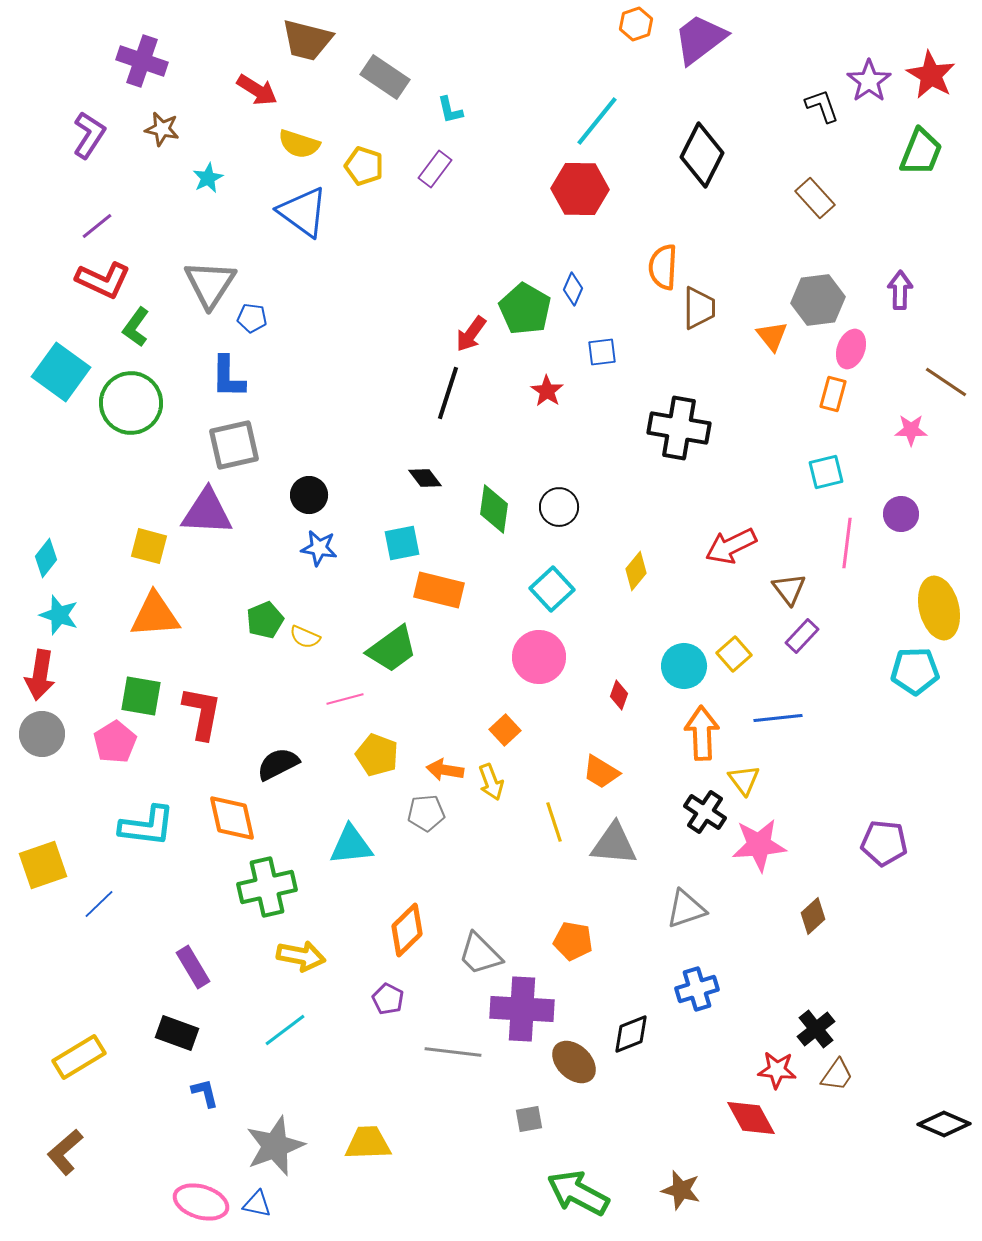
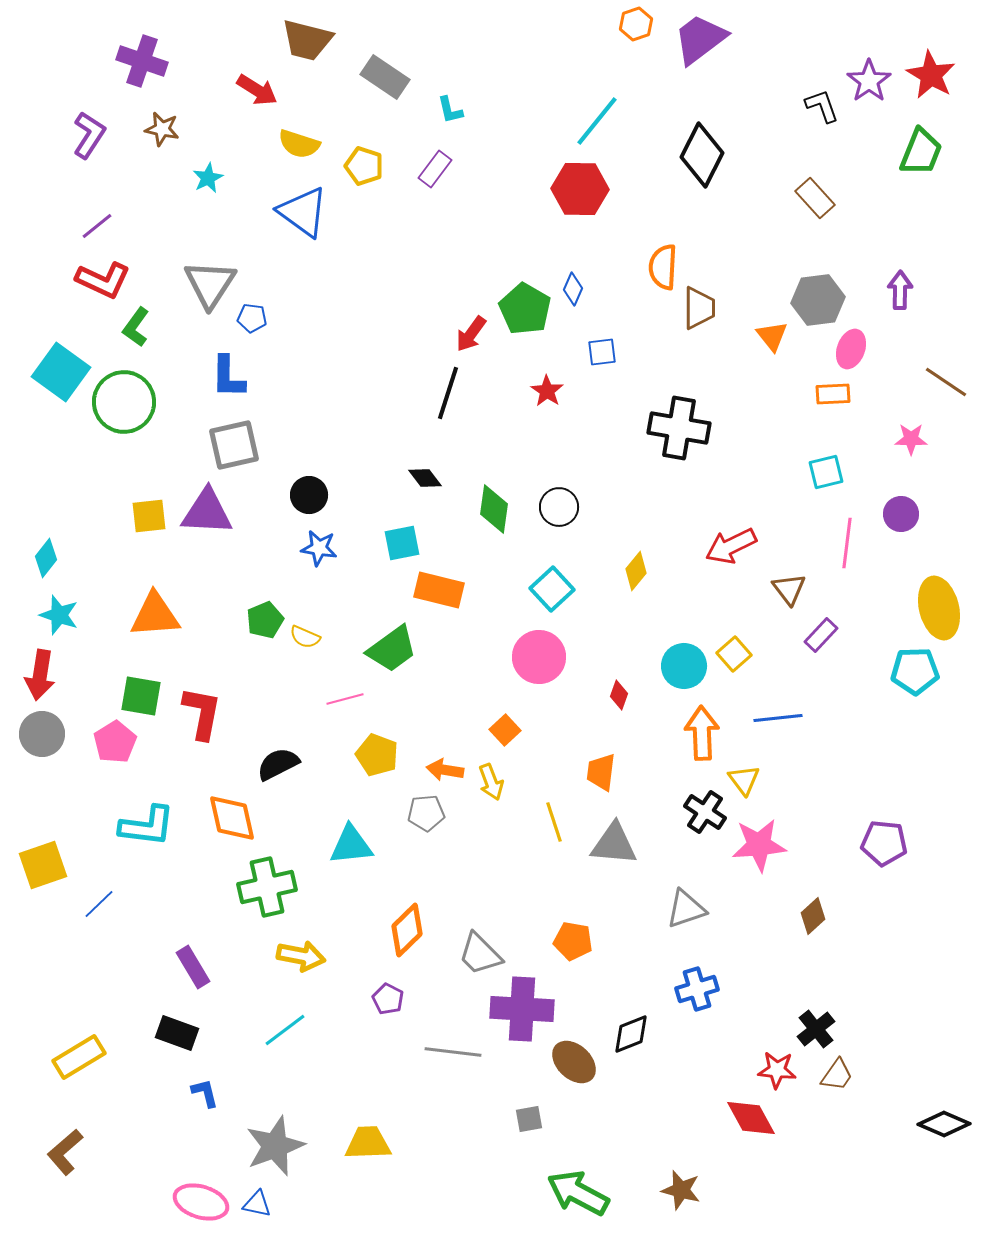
orange rectangle at (833, 394): rotated 72 degrees clockwise
green circle at (131, 403): moved 7 px left, 1 px up
pink star at (911, 430): moved 9 px down
yellow square at (149, 546): moved 30 px up; rotated 21 degrees counterclockwise
purple rectangle at (802, 636): moved 19 px right, 1 px up
orange trapezoid at (601, 772): rotated 66 degrees clockwise
